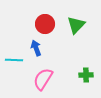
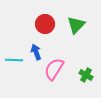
blue arrow: moved 4 px down
green cross: rotated 32 degrees clockwise
pink semicircle: moved 11 px right, 10 px up
